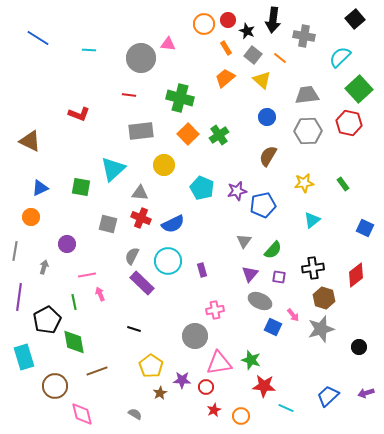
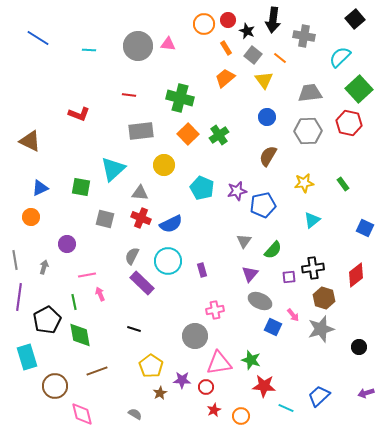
gray circle at (141, 58): moved 3 px left, 12 px up
yellow triangle at (262, 80): moved 2 px right; rotated 12 degrees clockwise
gray trapezoid at (307, 95): moved 3 px right, 2 px up
gray square at (108, 224): moved 3 px left, 5 px up
blue semicircle at (173, 224): moved 2 px left
gray line at (15, 251): moved 9 px down; rotated 18 degrees counterclockwise
purple square at (279, 277): moved 10 px right; rotated 16 degrees counterclockwise
green diamond at (74, 342): moved 6 px right, 7 px up
cyan rectangle at (24, 357): moved 3 px right
blue trapezoid at (328, 396): moved 9 px left
